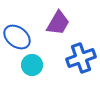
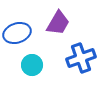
blue ellipse: moved 4 px up; rotated 56 degrees counterclockwise
